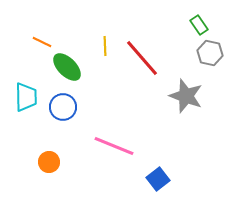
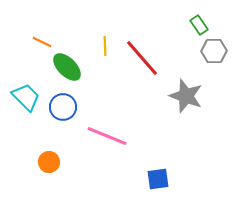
gray hexagon: moved 4 px right, 2 px up; rotated 15 degrees counterclockwise
cyan trapezoid: rotated 44 degrees counterclockwise
pink line: moved 7 px left, 10 px up
blue square: rotated 30 degrees clockwise
